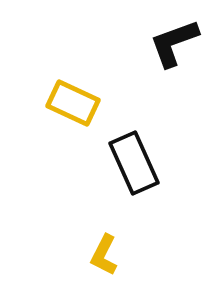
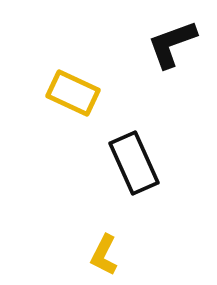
black L-shape: moved 2 px left, 1 px down
yellow rectangle: moved 10 px up
